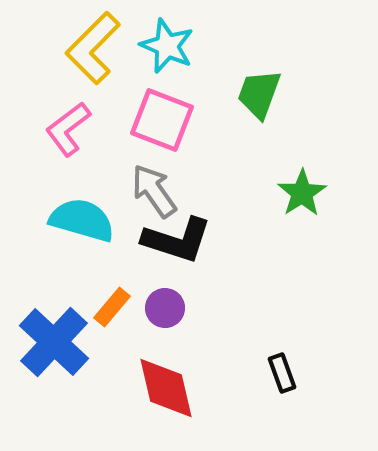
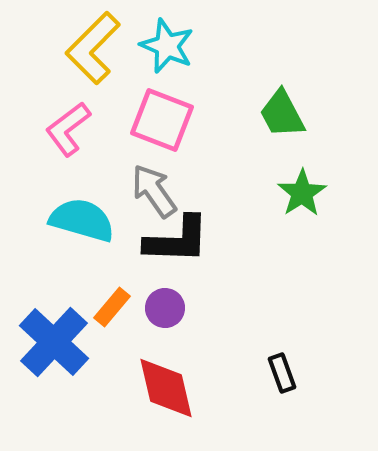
green trapezoid: moved 23 px right, 20 px down; rotated 48 degrees counterclockwise
black L-shape: rotated 16 degrees counterclockwise
